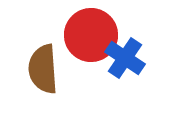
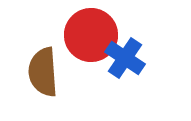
brown semicircle: moved 3 px down
